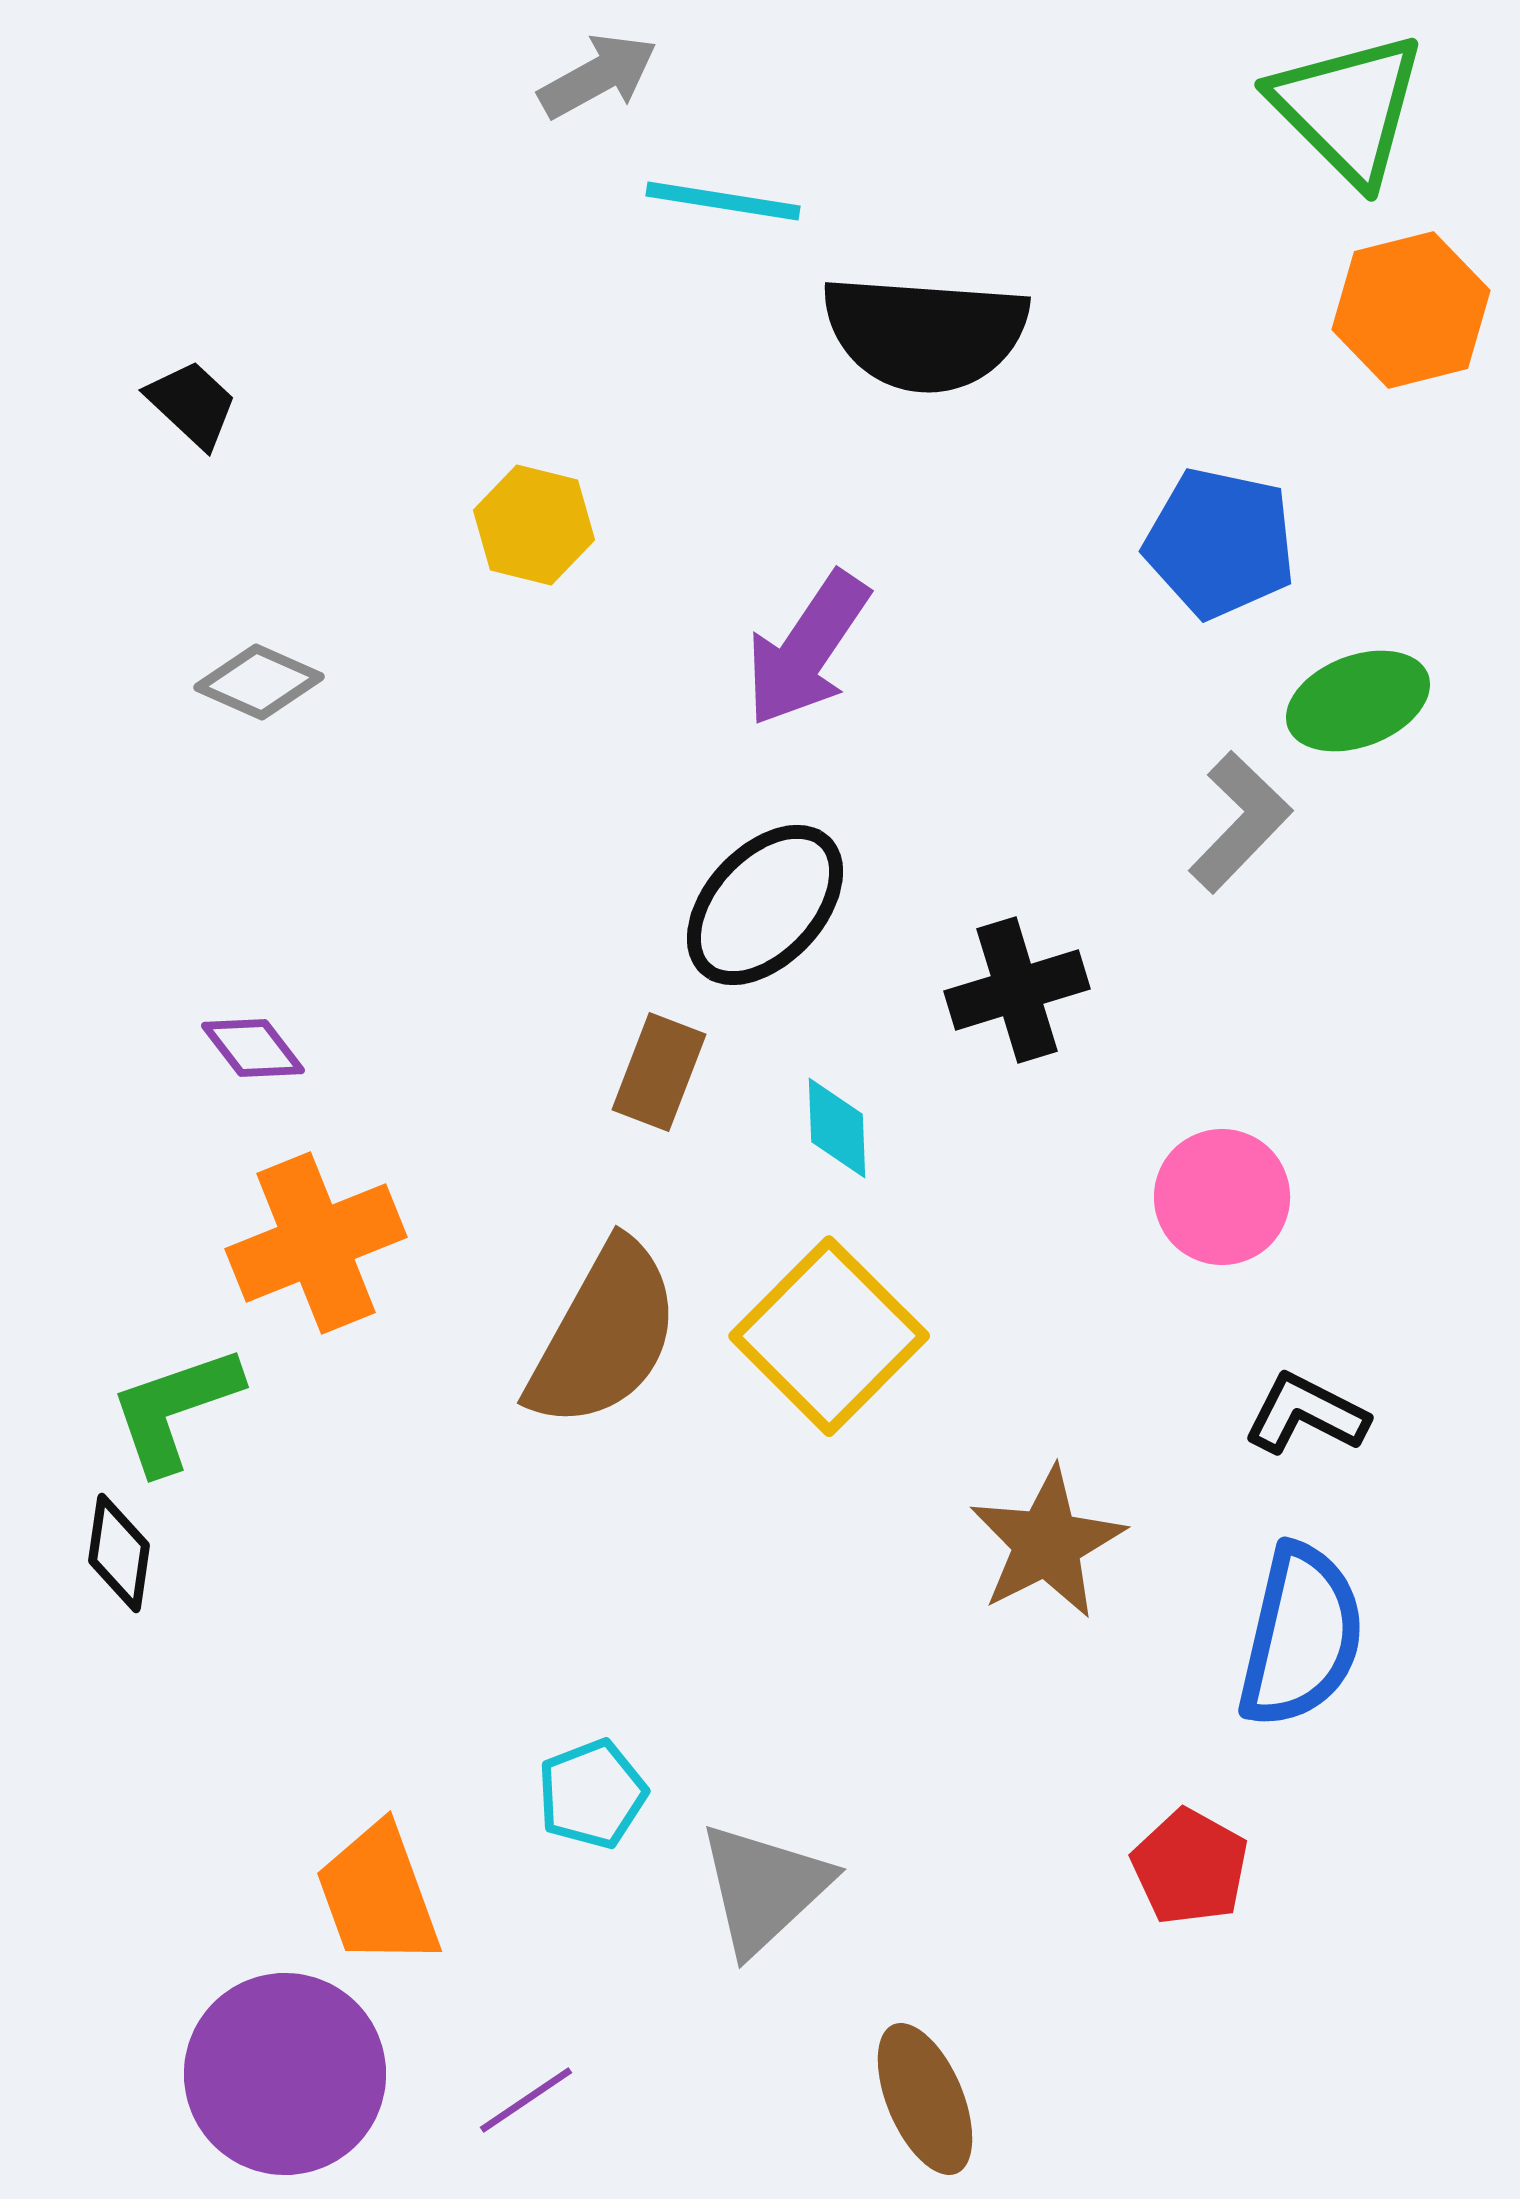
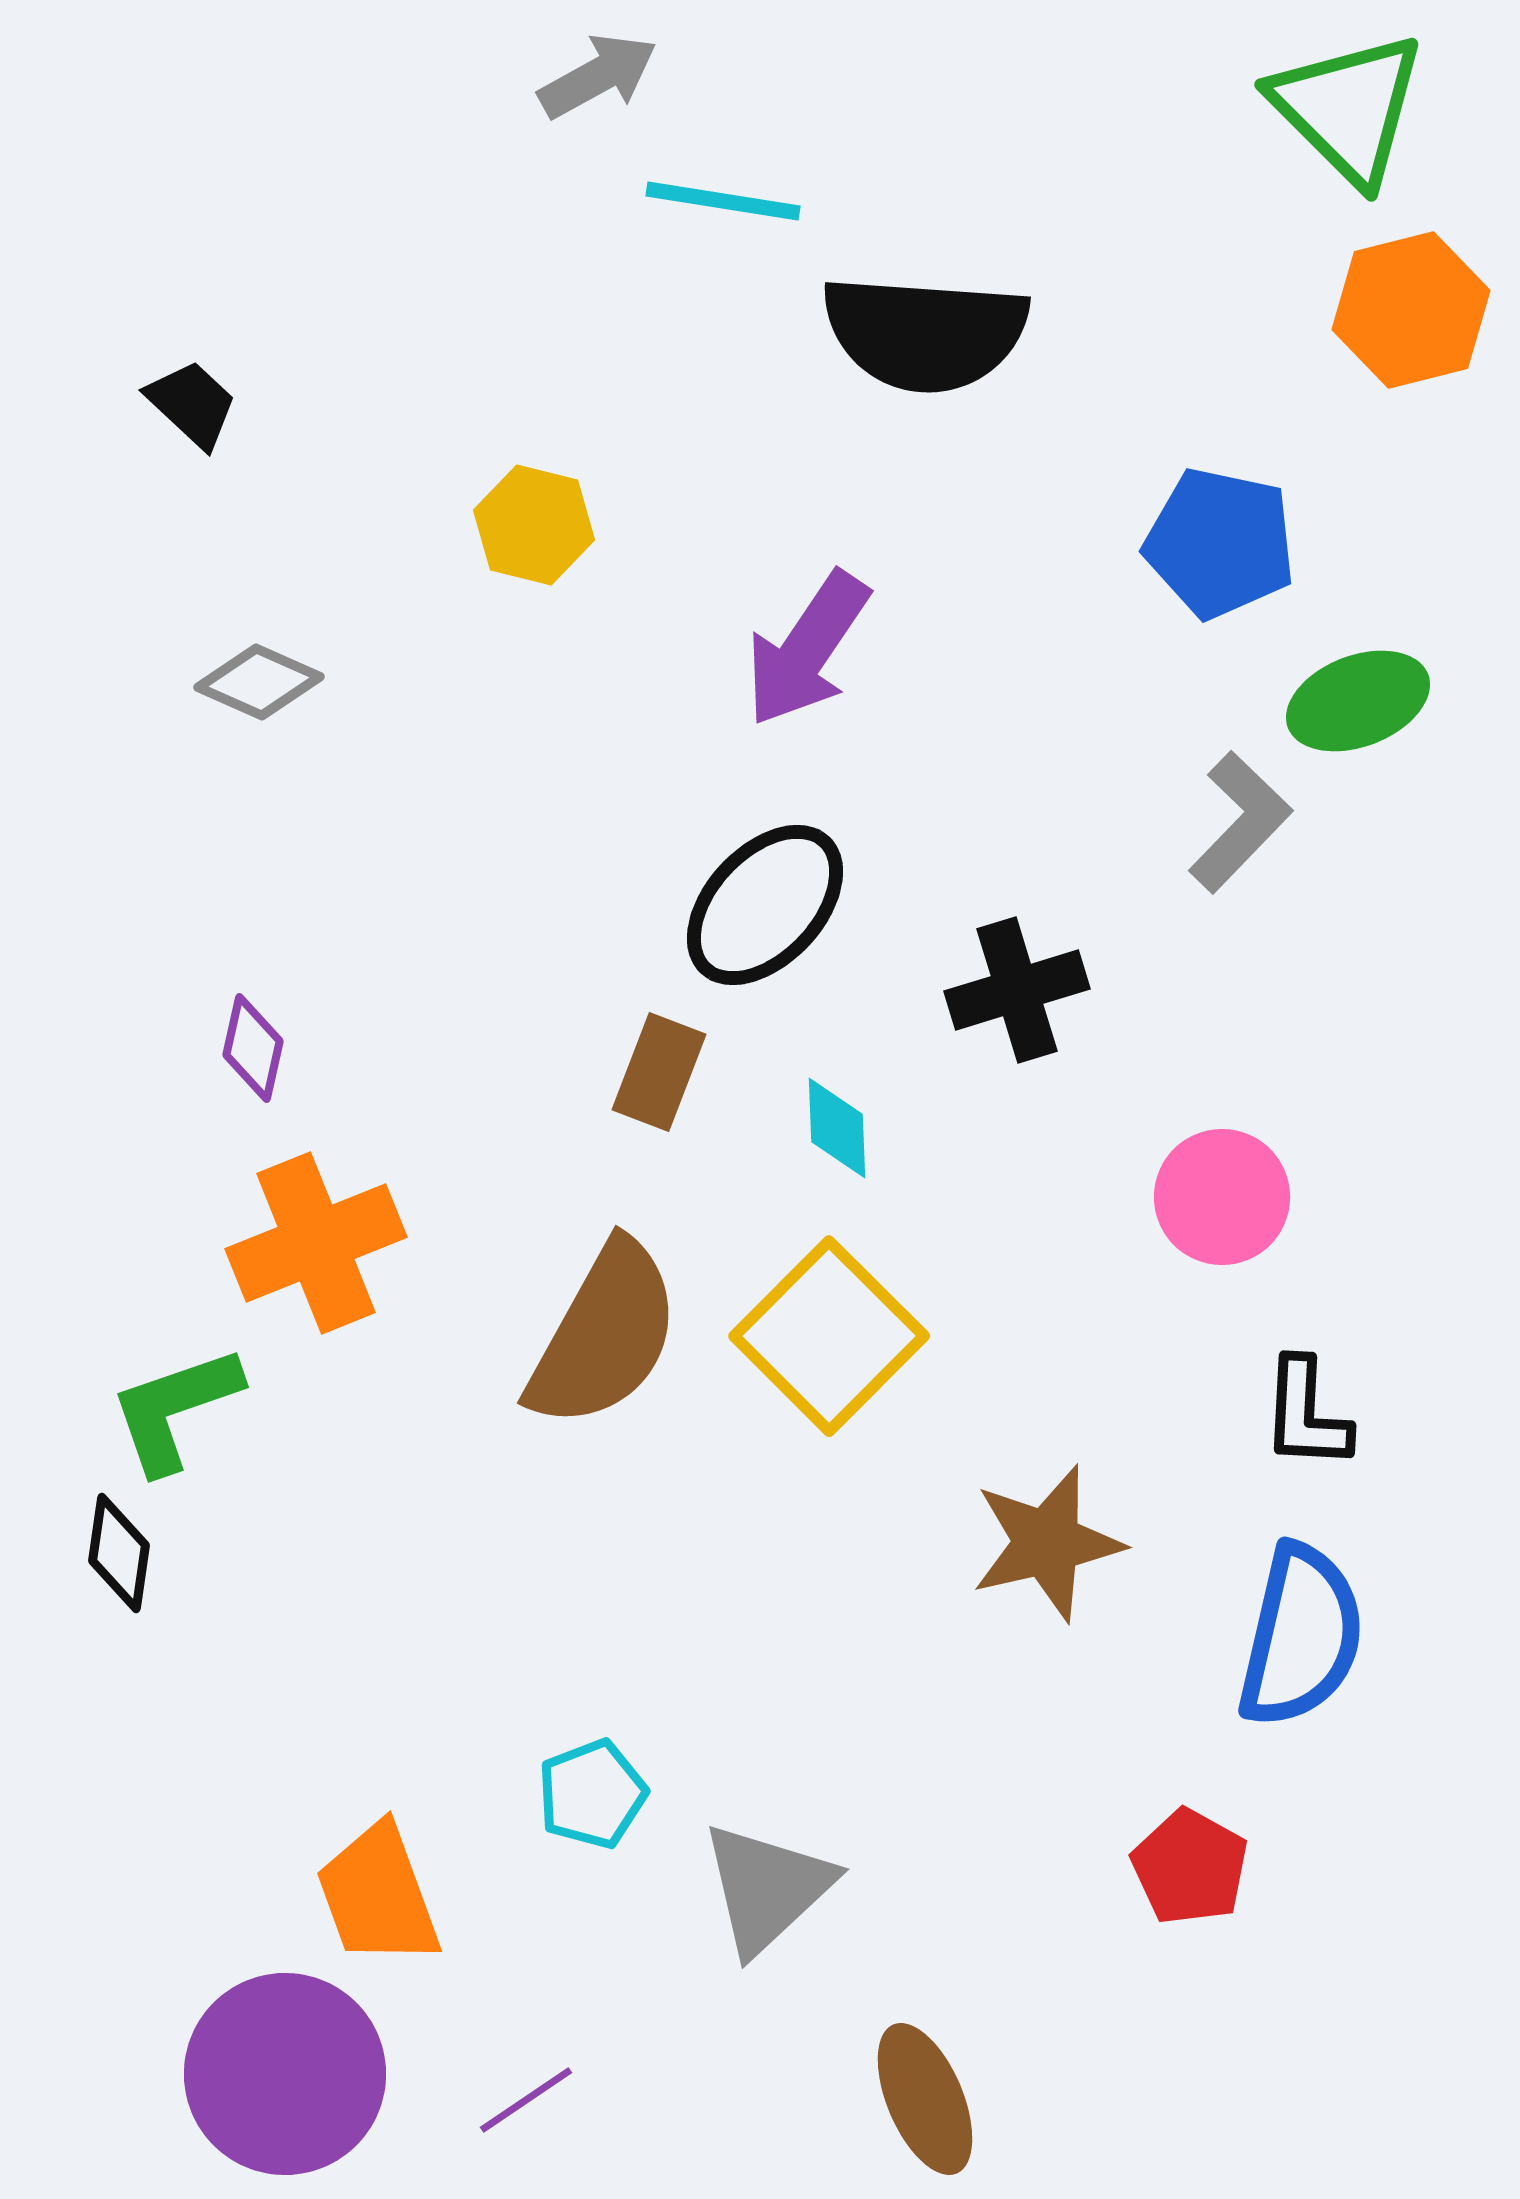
purple diamond: rotated 50 degrees clockwise
black L-shape: rotated 114 degrees counterclockwise
brown star: rotated 14 degrees clockwise
gray triangle: moved 3 px right
